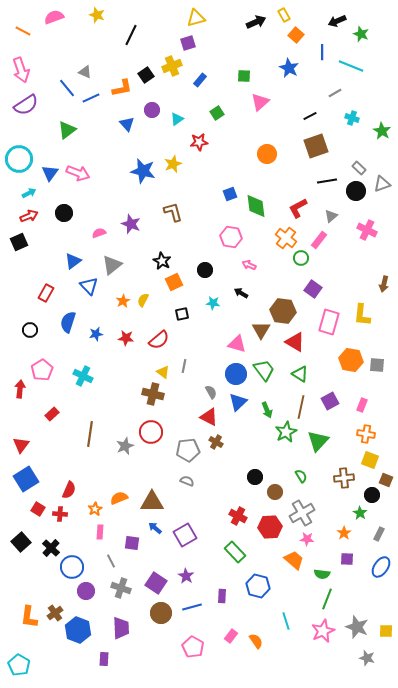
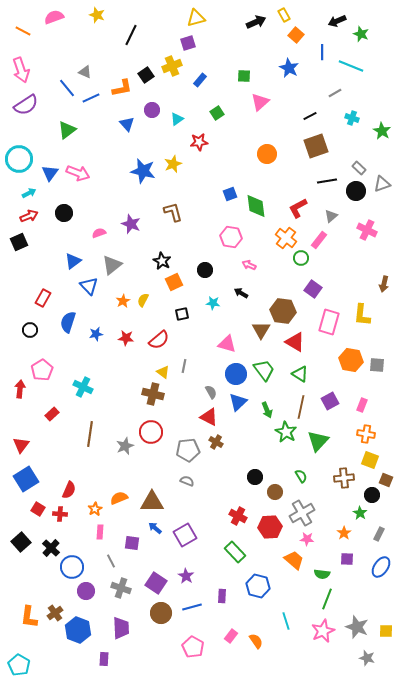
red rectangle at (46, 293): moved 3 px left, 5 px down
pink triangle at (237, 344): moved 10 px left
cyan cross at (83, 376): moved 11 px down
green star at (286, 432): rotated 15 degrees counterclockwise
